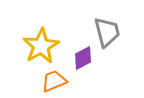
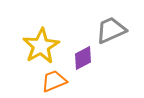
gray trapezoid: moved 4 px right, 2 px up; rotated 100 degrees counterclockwise
